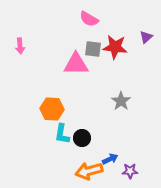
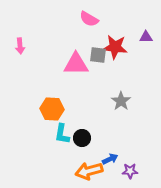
purple triangle: rotated 40 degrees clockwise
gray square: moved 5 px right, 6 px down
